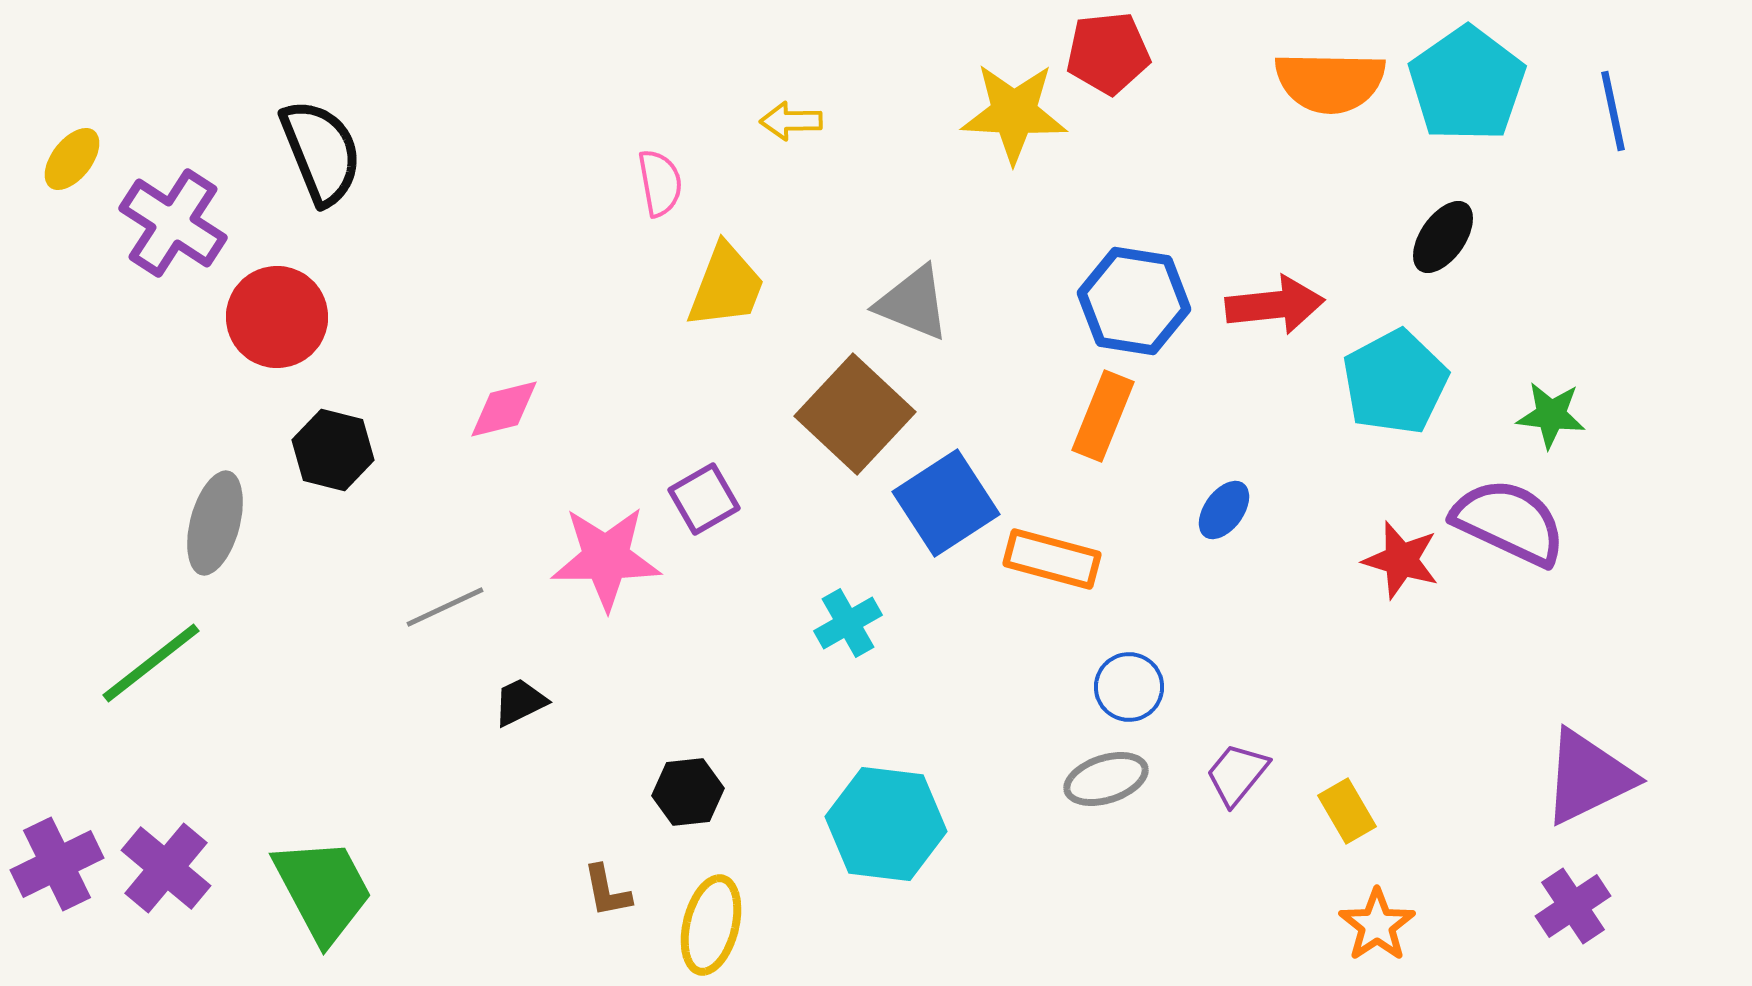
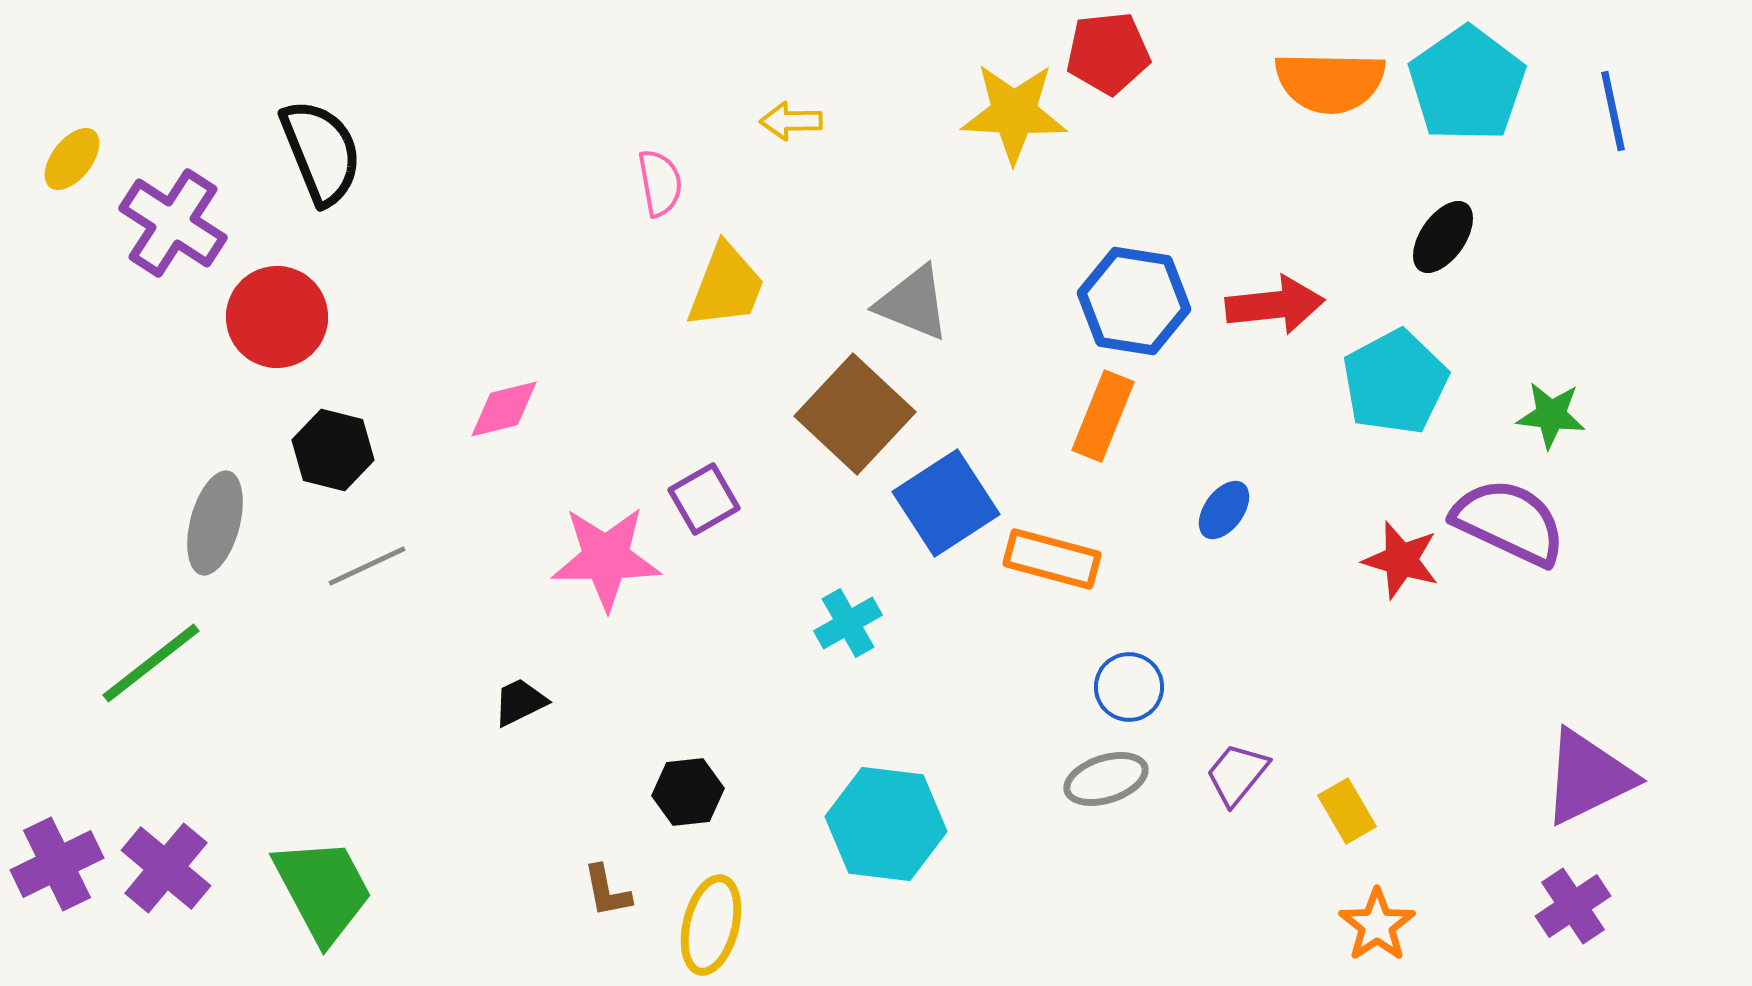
gray line at (445, 607): moved 78 px left, 41 px up
